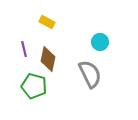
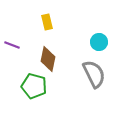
yellow rectangle: rotated 49 degrees clockwise
cyan circle: moved 1 px left
purple line: moved 12 px left, 4 px up; rotated 56 degrees counterclockwise
gray semicircle: moved 4 px right
